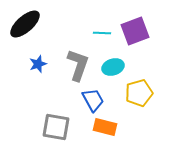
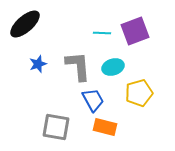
gray L-shape: moved 1 px down; rotated 24 degrees counterclockwise
